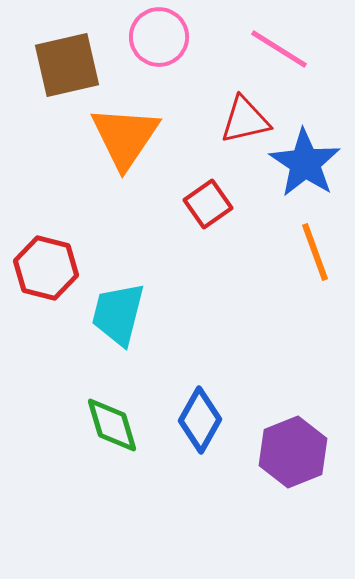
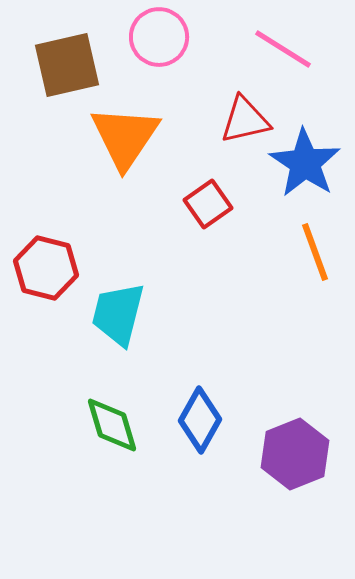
pink line: moved 4 px right
purple hexagon: moved 2 px right, 2 px down
